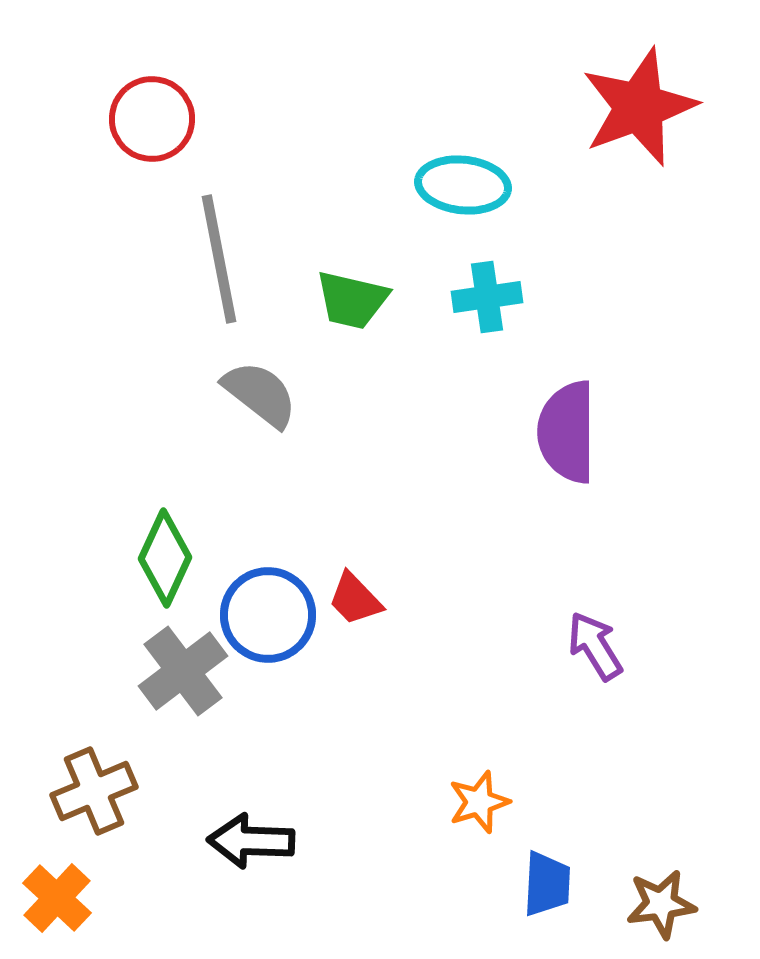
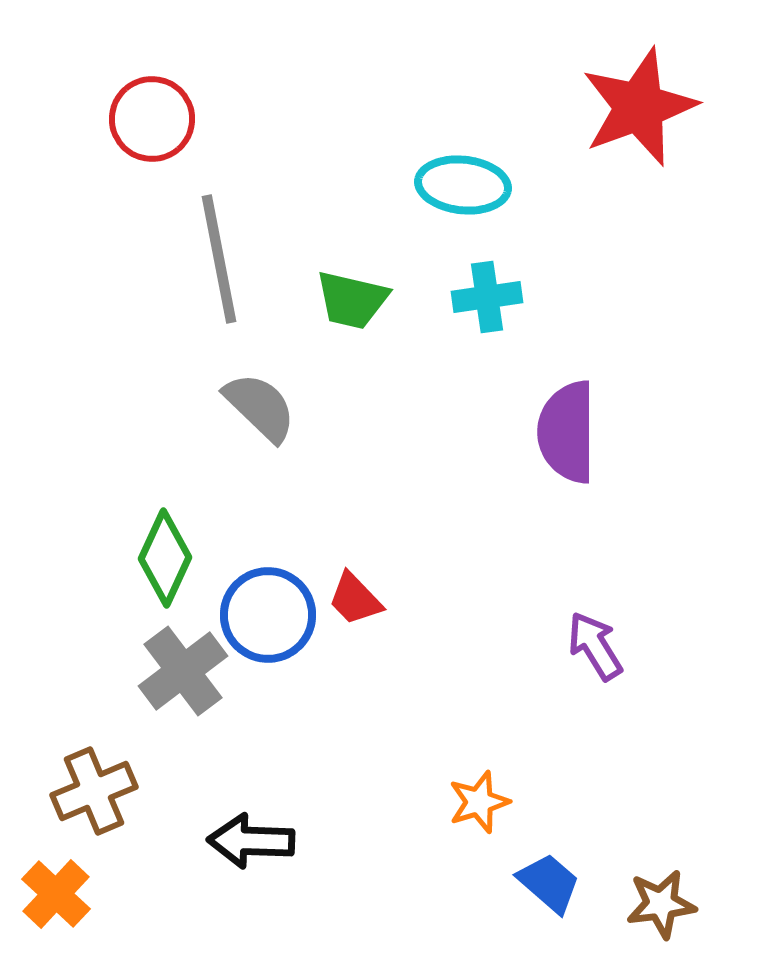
gray semicircle: moved 13 px down; rotated 6 degrees clockwise
blue trapezoid: moved 2 px right, 1 px up; rotated 52 degrees counterclockwise
orange cross: moved 1 px left, 4 px up
